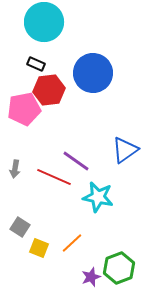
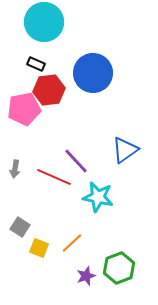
purple line: rotated 12 degrees clockwise
purple star: moved 5 px left, 1 px up
